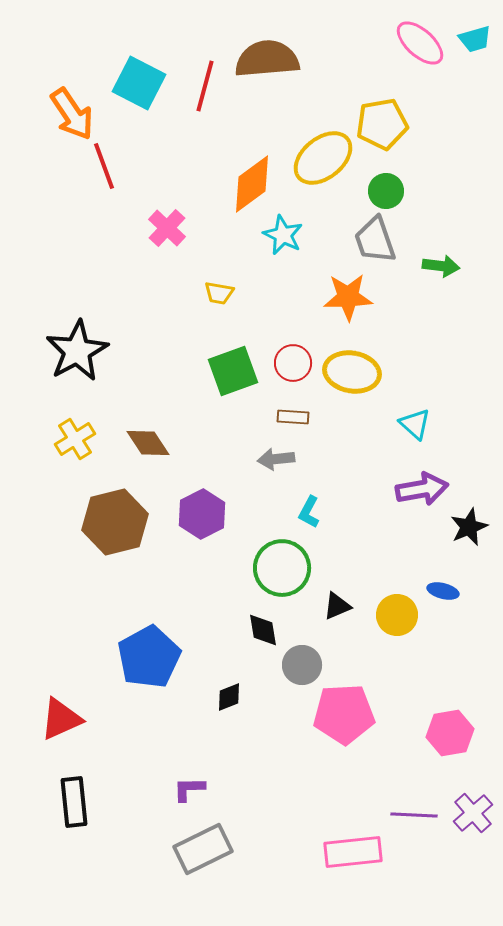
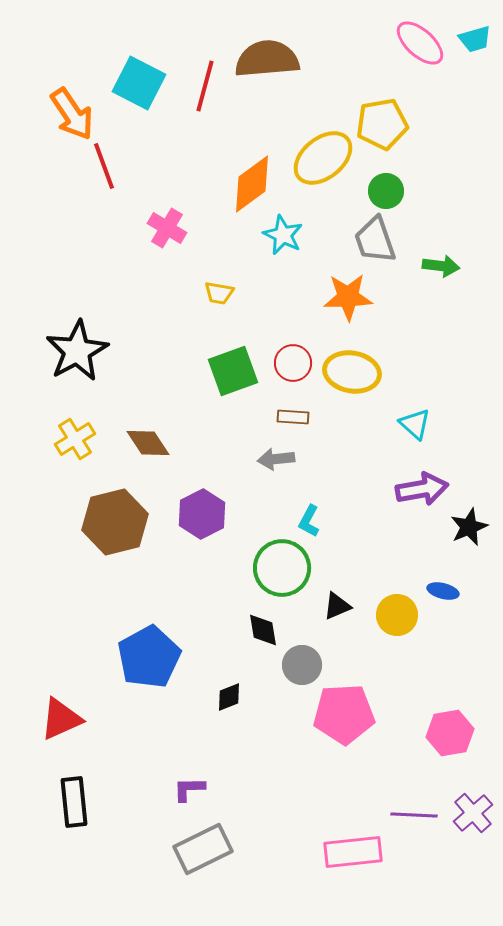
pink cross at (167, 228): rotated 12 degrees counterclockwise
cyan L-shape at (309, 512): moved 9 px down
